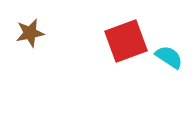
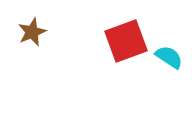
brown star: moved 2 px right, 1 px up; rotated 12 degrees counterclockwise
